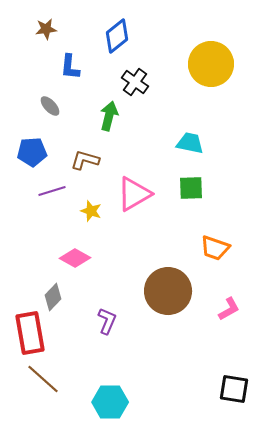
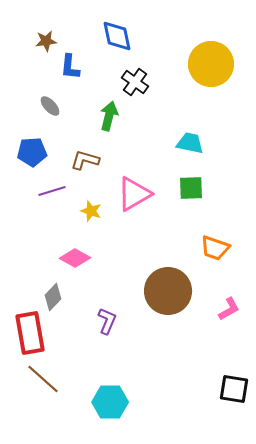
brown star: moved 12 px down
blue diamond: rotated 64 degrees counterclockwise
